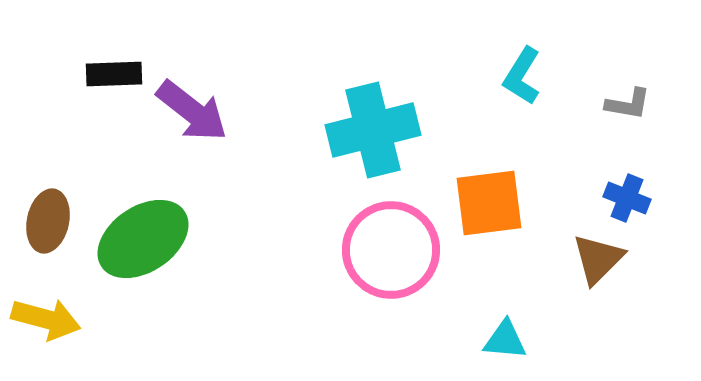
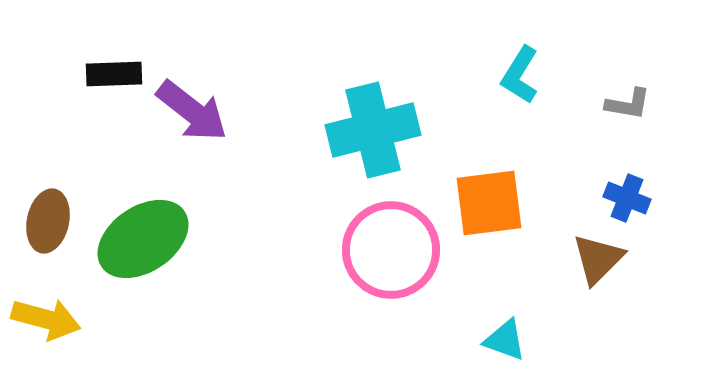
cyan L-shape: moved 2 px left, 1 px up
cyan triangle: rotated 15 degrees clockwise
